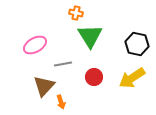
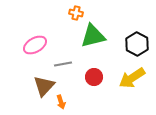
green triangle: moved 3 px right; rotated 48 degrees clockwise
black hexagon: rotated 15 degrees clockwise
